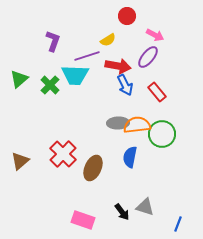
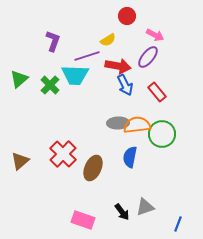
gray triangle: rotated 36 degrees counterclockwise
